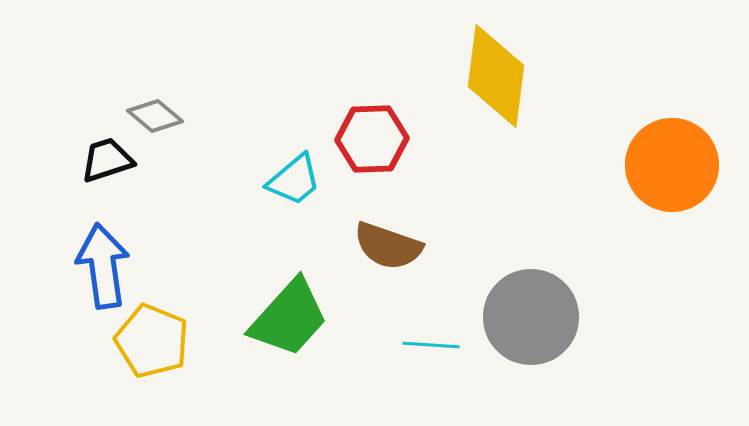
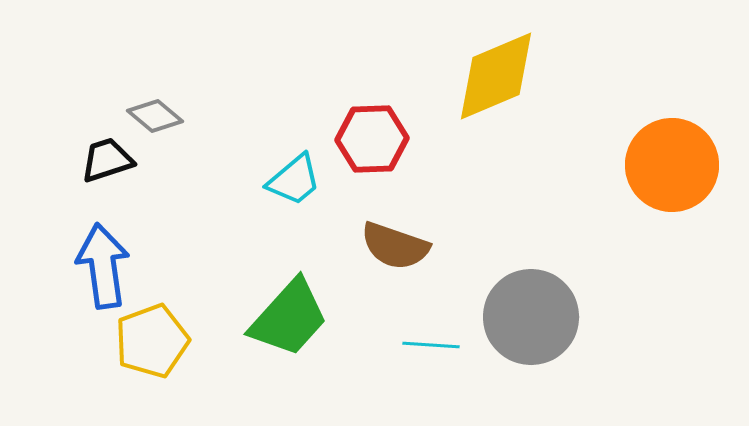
yellow diamond: rotated 60 degrees clockwise
brown semicircle: moved 7 px right
yellow pentagon: rotated 30 degrees clockwise
